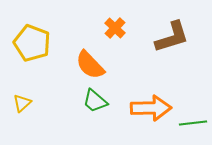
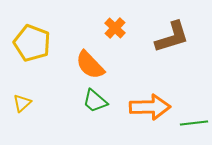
orange arrow: moved 1 px left, 1 px up
green line: moved 1 px right
